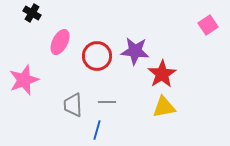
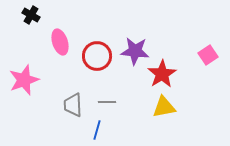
black cross: moved 1 px left, 2 px down
pink square: moved 30 px down
pink ellipse: rotated 45 degrees counterclockwise
